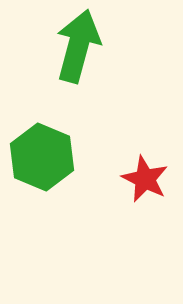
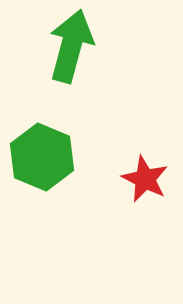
green arrow: moved 7 px left
